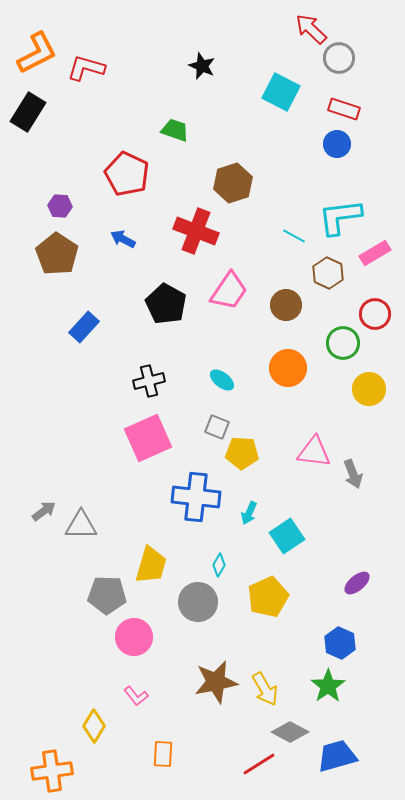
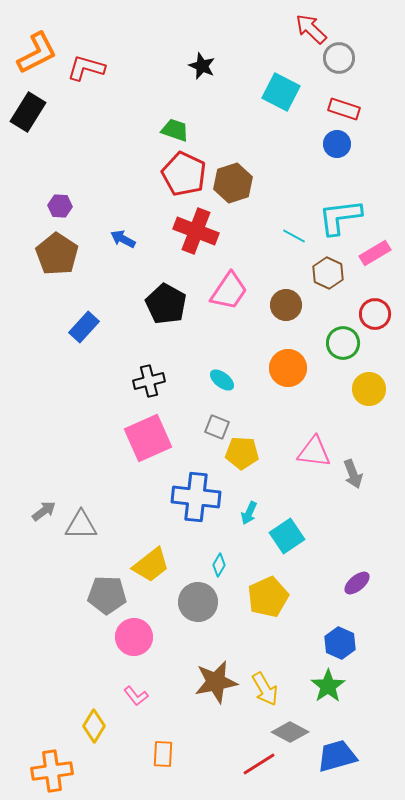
red pentagon at (127, 174): moved 57 px right
yellow trapezoid at (151, 565): rotated 36 degrees clockwise
